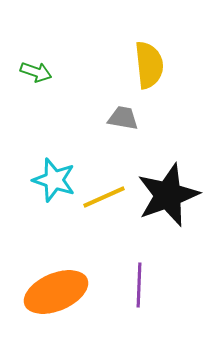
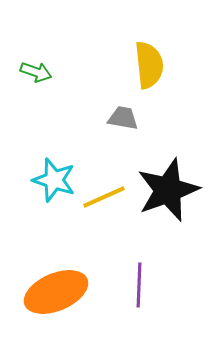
black star: moved 5 px up
